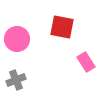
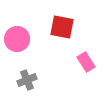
gray cross: moved 11 px right
